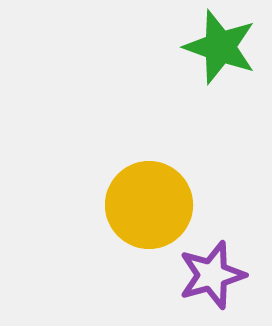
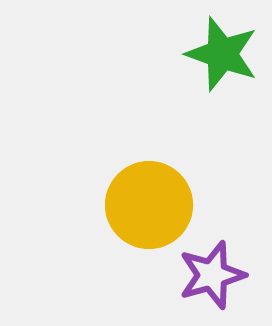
green star: moved 2 px right, 7 px down
